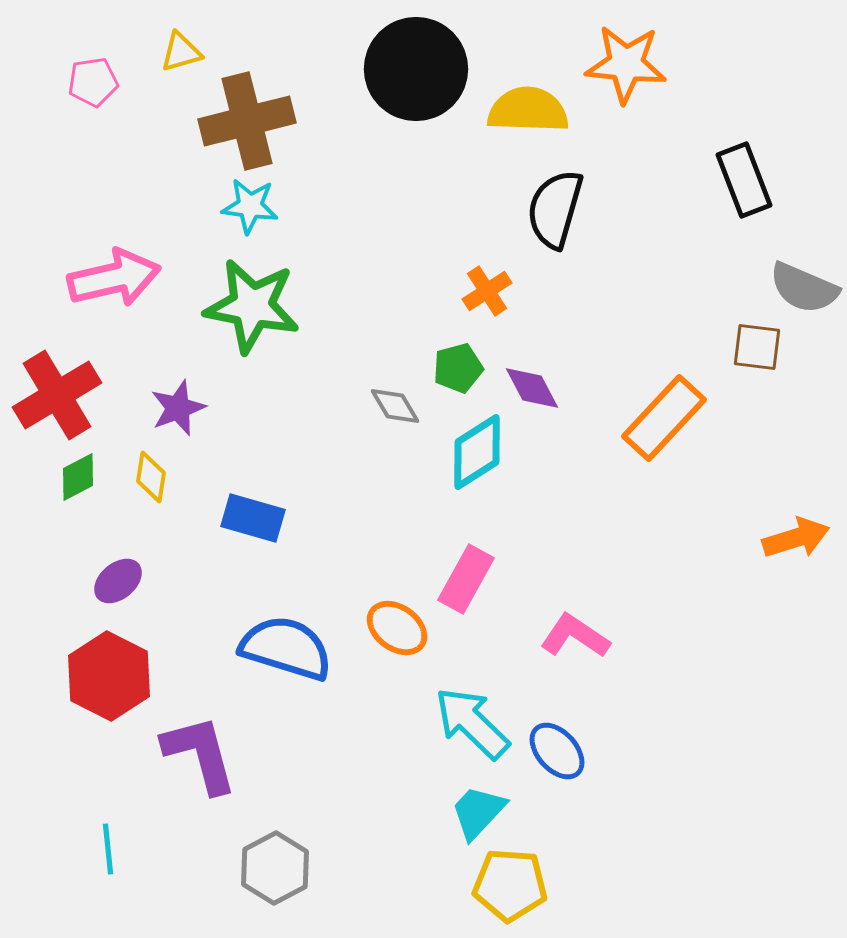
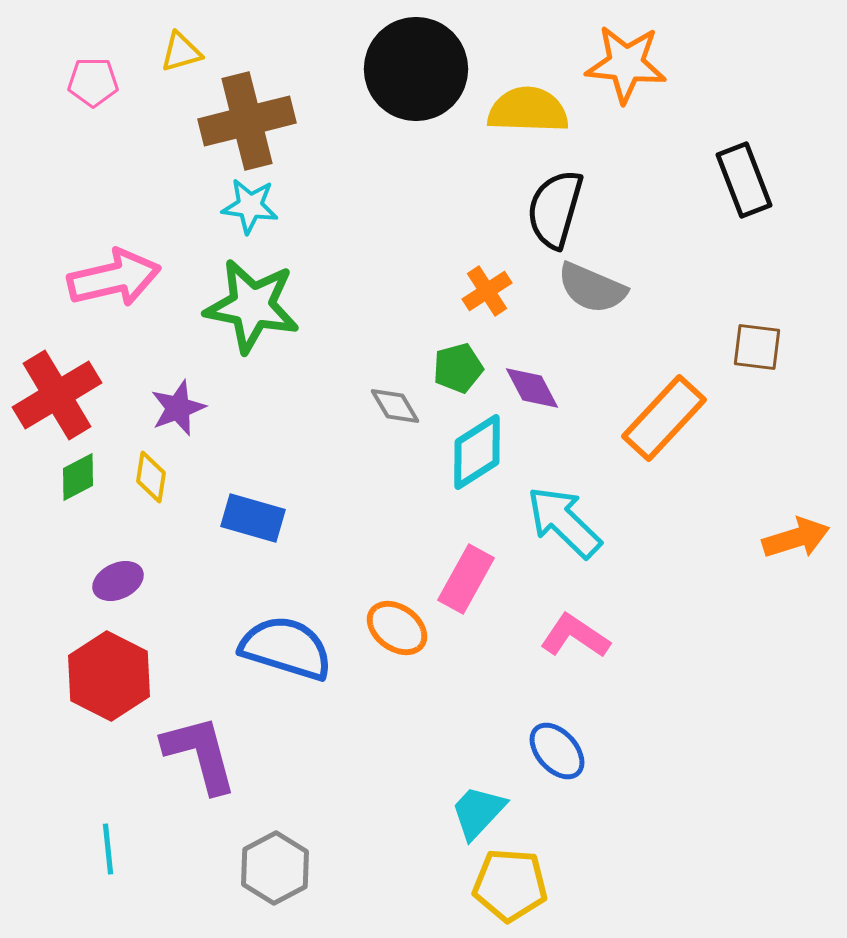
pink pentagon: rotated 9 degrees clockwise
gray semicircle: moved 212 px left
purple ellipse: rotated 15 degrees clockwise
cyan arrow: moved 92 px right, 201 px up
